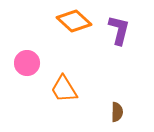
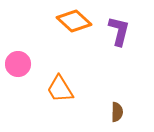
purple L-shape: moved 1 px down
pink circle: moved 9 px left, 1 px down
orange trapezoid: moved 4 px left
